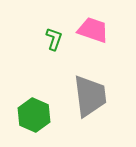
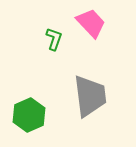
pink trapezoid: moved 2 px left, 7 px up; rotated 28 degrees clockwise
green hexagon: moved 5 px left; rotated 12 degrees clockwise
